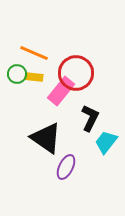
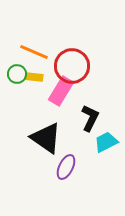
orange line: moved 1 px up
red circle: moved 4 px left, 7 px up
pink rectangle: rotated 8 degrees counterclockwise
cyan trapezoid: rotated 25 degrees clockwise
